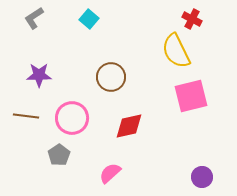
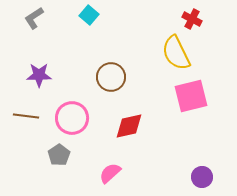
cyan square: moved 4 px up
yellow semicircle: moved 2 px down
